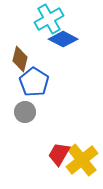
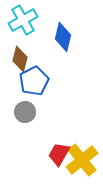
cyan cross: moved 26 px left, 1 px down
blue diamond: moved 2 px up; rotated 76 degrees clockwise
blue pentagon: moved 1 px up; rotated 12 degrees clockwise
